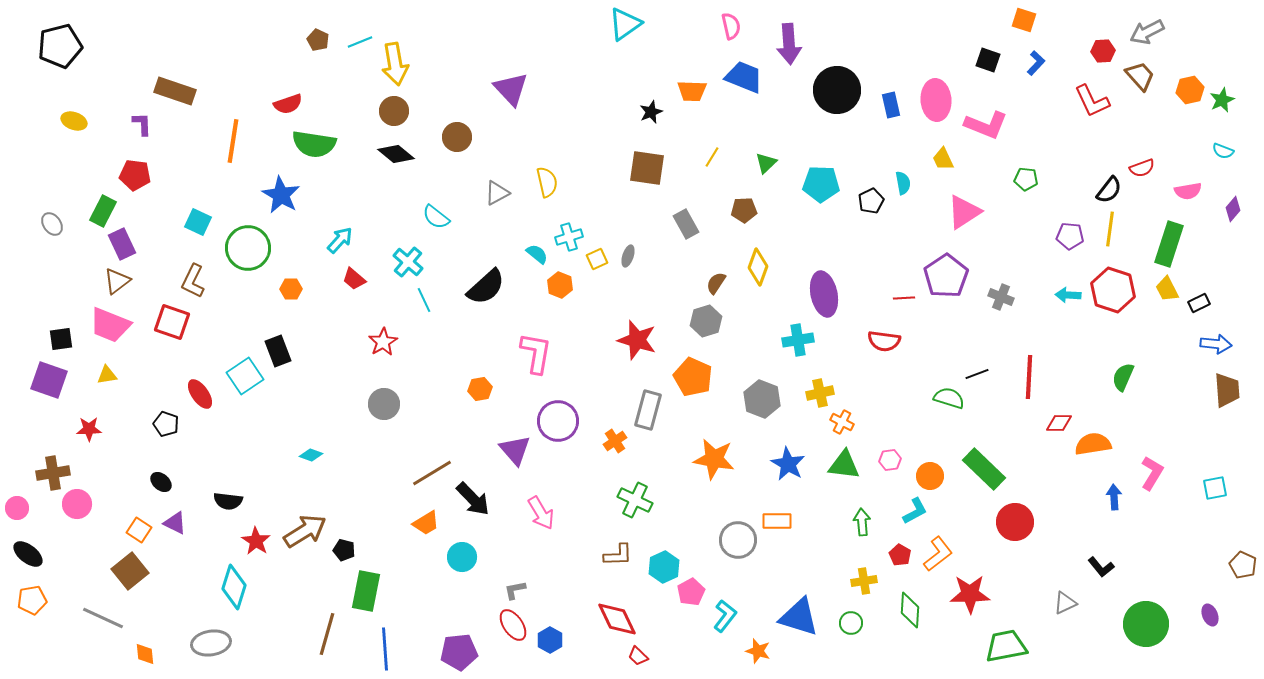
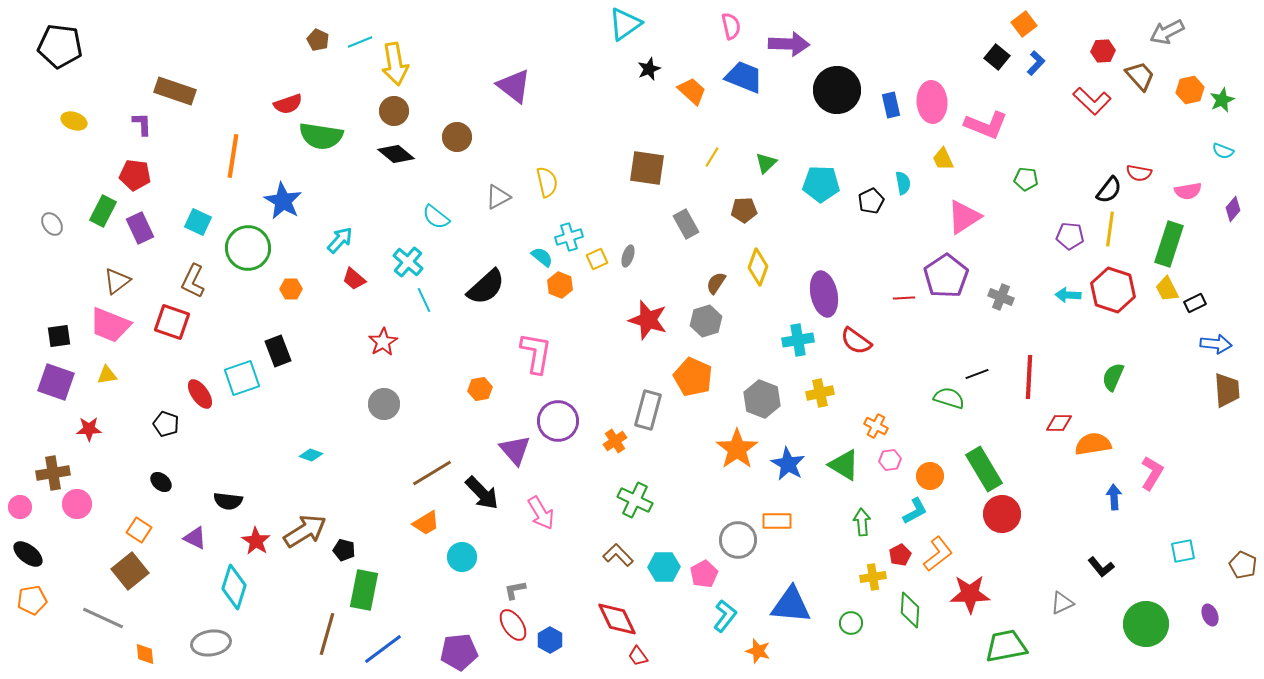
orange square at (1024, 20): moved 4 px down; rotated 35 degrees clockwise
gray arrow at (1147, 32): moved 20 px right
purple arrow at (789, 44): rotated 84 degrees counterclockwise
black pentagon at (60, 46): rotated 21 degrees clockwise
black square at (988, 60): moved 9 px right, 3 px up; rotated 20 degrees clockwise
purple triangle at (511, 89): moved 3 px right, 3 px up; rotated 9 degrees counterclockwise
orange trapezoid at (692, 91): rotated 140 degrees counterclockwise
pink ellipse at (936, 100): moved 4 px left, 2 px down
red L-shape at (1092, 101): rotated 21 degrees counterclockwise
black star at (651, 112): moved 2 px left, 43 px up
orange line at (233, 141): moved 15 px down
green semicircle at (314, 144): moved 7 px right, 8 px up
red semicircle at (1142, 168): moved 3 px left, 5 px down; rotated 30 degrees clockwise
gray triangle at (497, 193): moved 1 px right, 4 px down
blue star at (281, 195): moved 2 px right, 6 px down
pink triangle at (964, 212): moved 5 px down
purple rectangle at (122, 244): moved 18 px right, 16 px up
cyan semicircle at (537, 254): moved 5 px right, 3 px down
black rectangle at (1199, 303): moved 4 px left
black square at (61, 339): moved 2 px left, 3 px up
red star at (637, 340): moved 11 px right, 20 px up
red semicircle at (884, 341): moved 28 px left; rotated 28 degrees clockwise
cyan square at (245, 376): moved 3 px left, 2 px down; rotated 15 degrees clockwise
green semicircle at (1123, 377): moved 10 px left
purple square at (49, 380): moved 7 px right, 2 px down
orange cross at (842, 422): moved 34 px right, 4 px down
orange star at (714, 459): moved 23 px right, 10 px up; rotated 27 degrees clockwise
green triangle at (844, 465): rotated 24 degrees clockwise
green rectangle at (984, 469): rotated 15 degrees clockwise
cyan square at (1215, 488): moved 32 px left, 63 px down
black arrow at (473, 499): moved 9 px right, 6 px up
pink circle at (17, 508): moved 3 px right, 1 px up
red circle at (1015, 522): moved 13 px left, 8 px up
purple triangle at (175, 523): moved 20 px right, 15 px down
brown L-shape at (618, 555): rotated 132 degrees counterclockwise
red pentagon at (900, 555): rotated 15 degrees clockwise
cyan hexagon at (664, 567): rotated 24 degrees clockwise
yellow cross at (864, 581): moved 9 px right, 4 px up
green rectangle at (366, 591): moved 2 px left, 1 px up
pink pentagon at (691, 592): moved 13 px right, 18 px up
gray triangle at (1065, 603): moved 3 px left
blue triangle at (799, 617): moved 8 px left, 12 px up; rotated 12 degrees counterclockwise
blue line at (385, 649): moved 2 px left; rotated 57 degrees clockwise
red trapezoid at (638, 656): rotated 10 degrees clockwise
